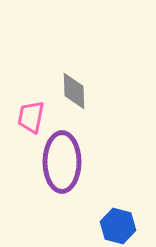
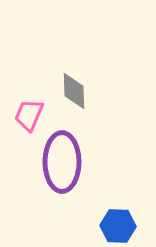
pink trapezoid: moved 2 px left, 2 px up; rotated 12 degrees clockwise
blue hexagon: rotated 12 degrees counterclockwise
